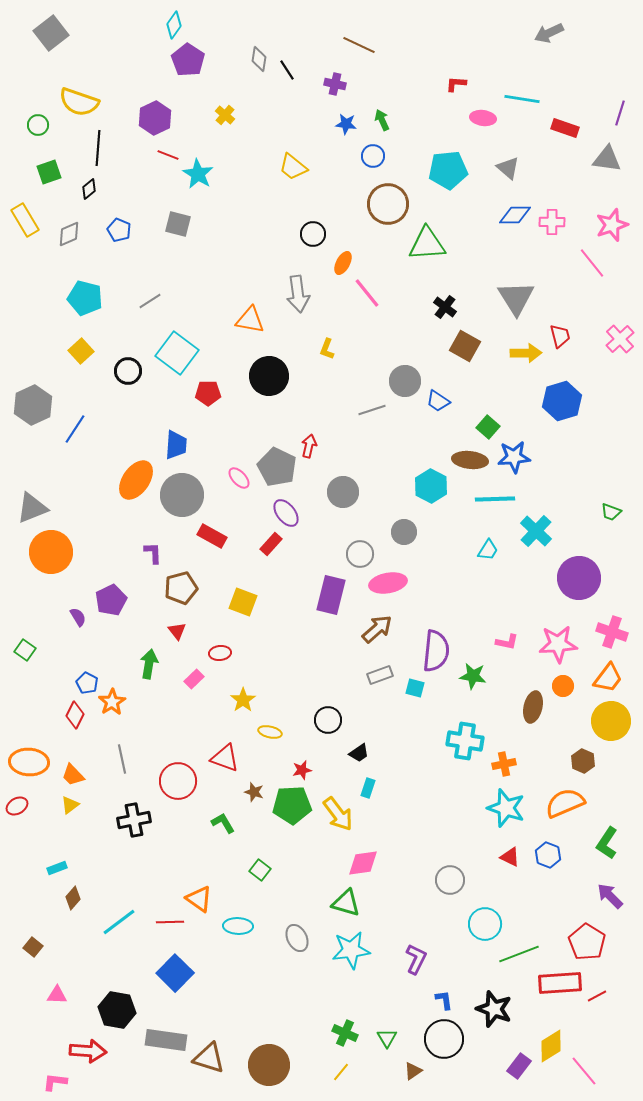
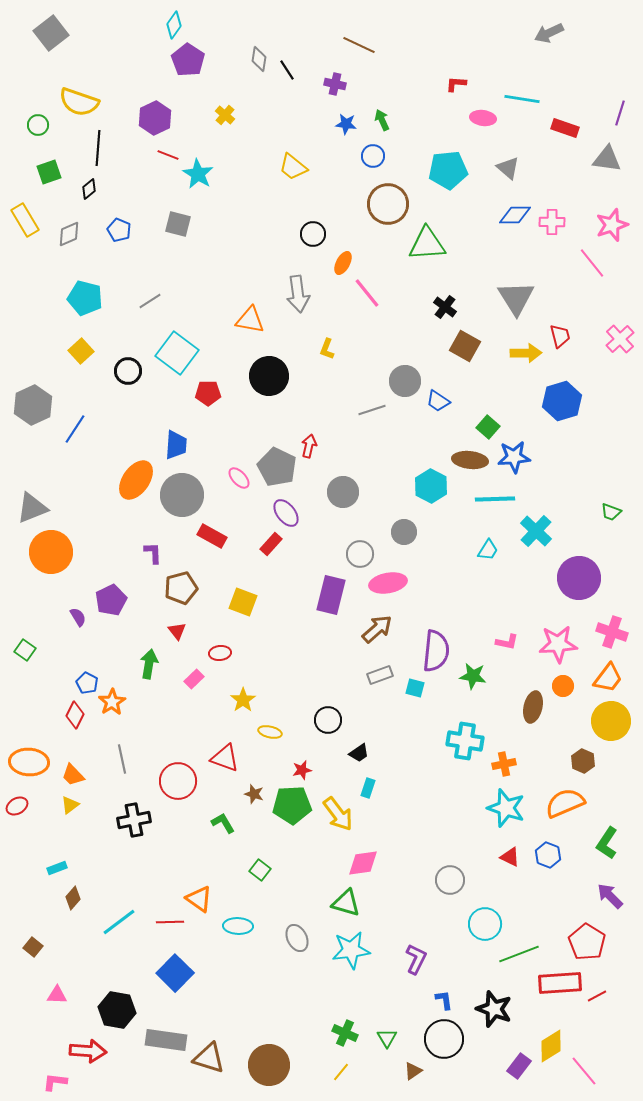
brown star at (254, 792): moved 2 px down
